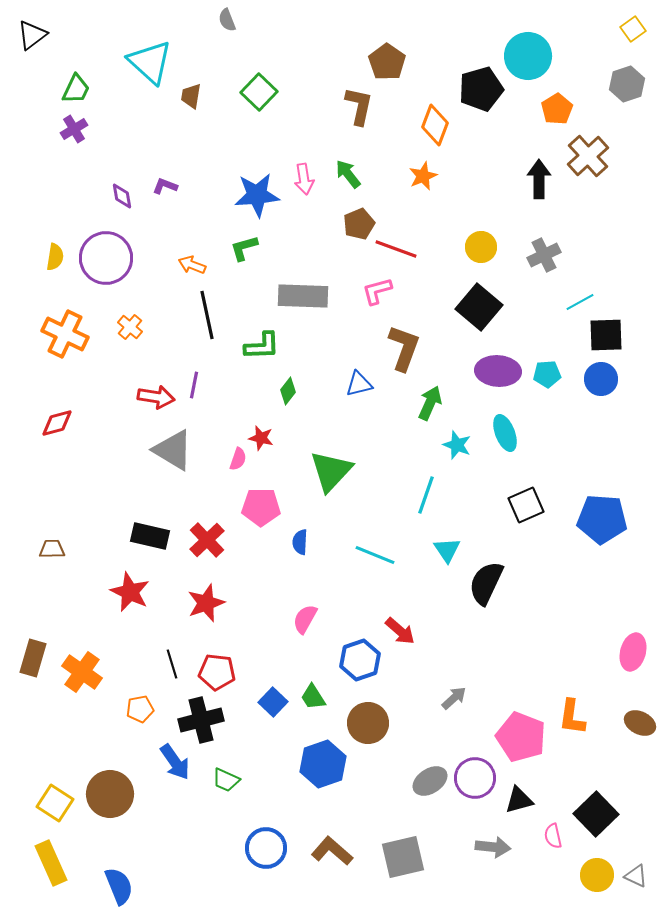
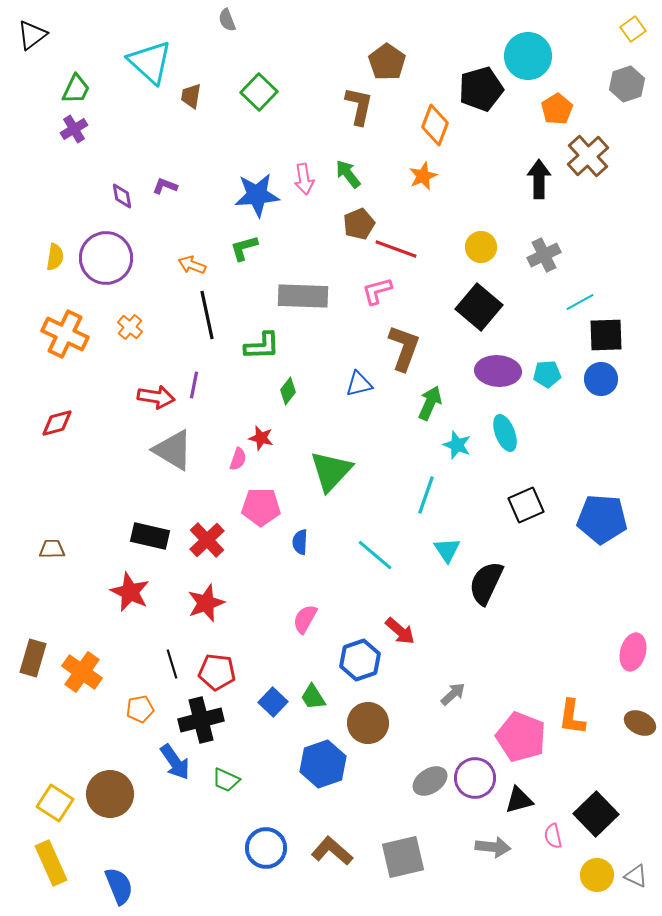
cyan line at (375, 555): rotated 18 degrees clockwise
gray arrow at (454, 698): moved 1 px left, 4 px up
